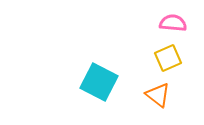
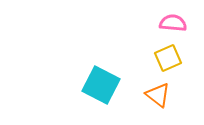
cyan square: moved 2 px right, 3 px down
